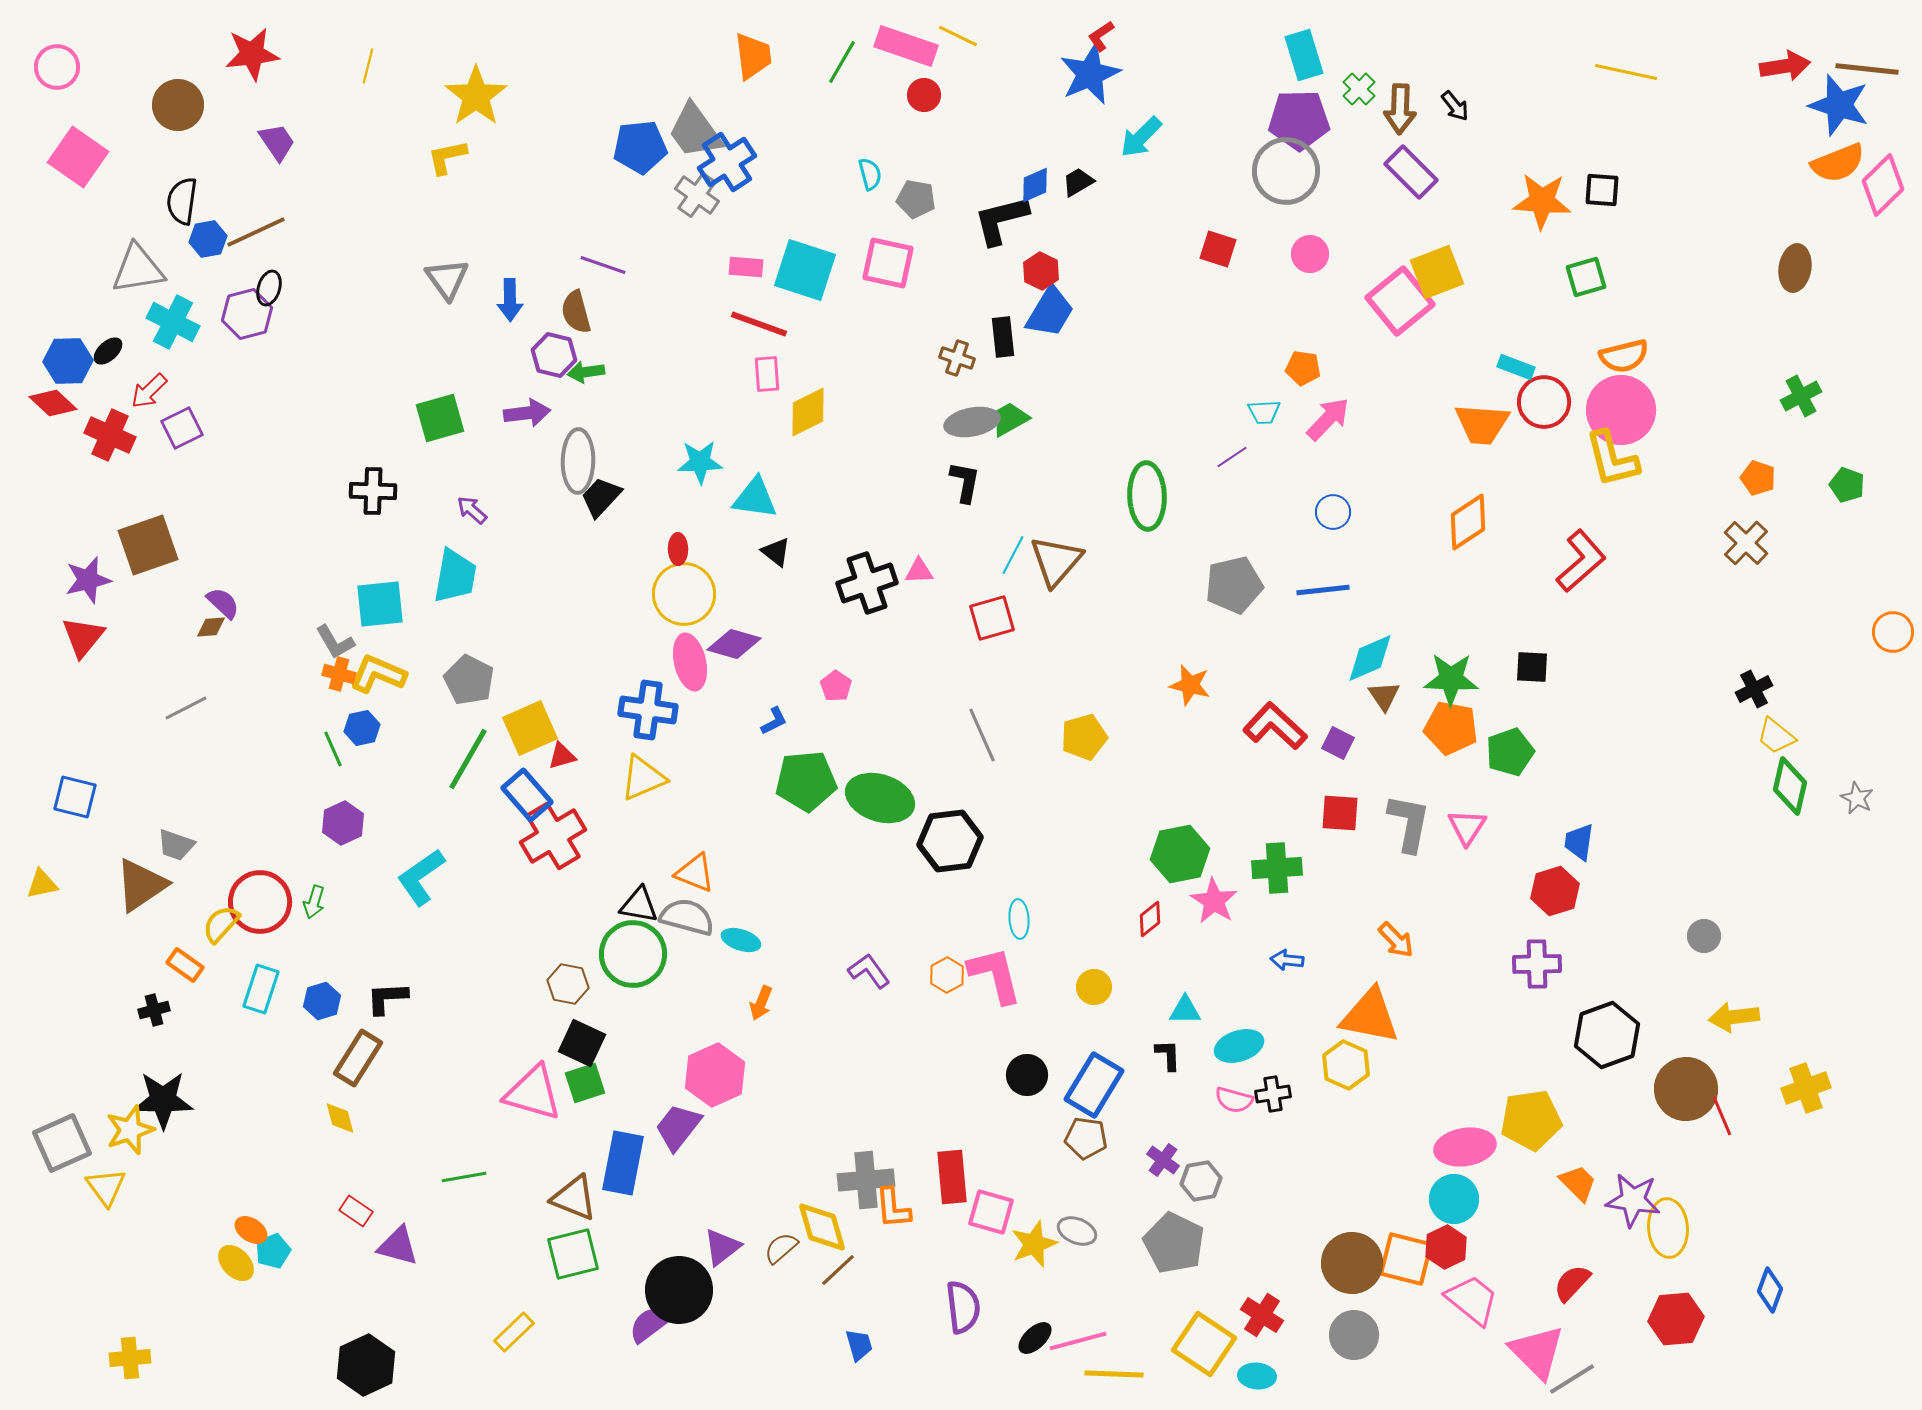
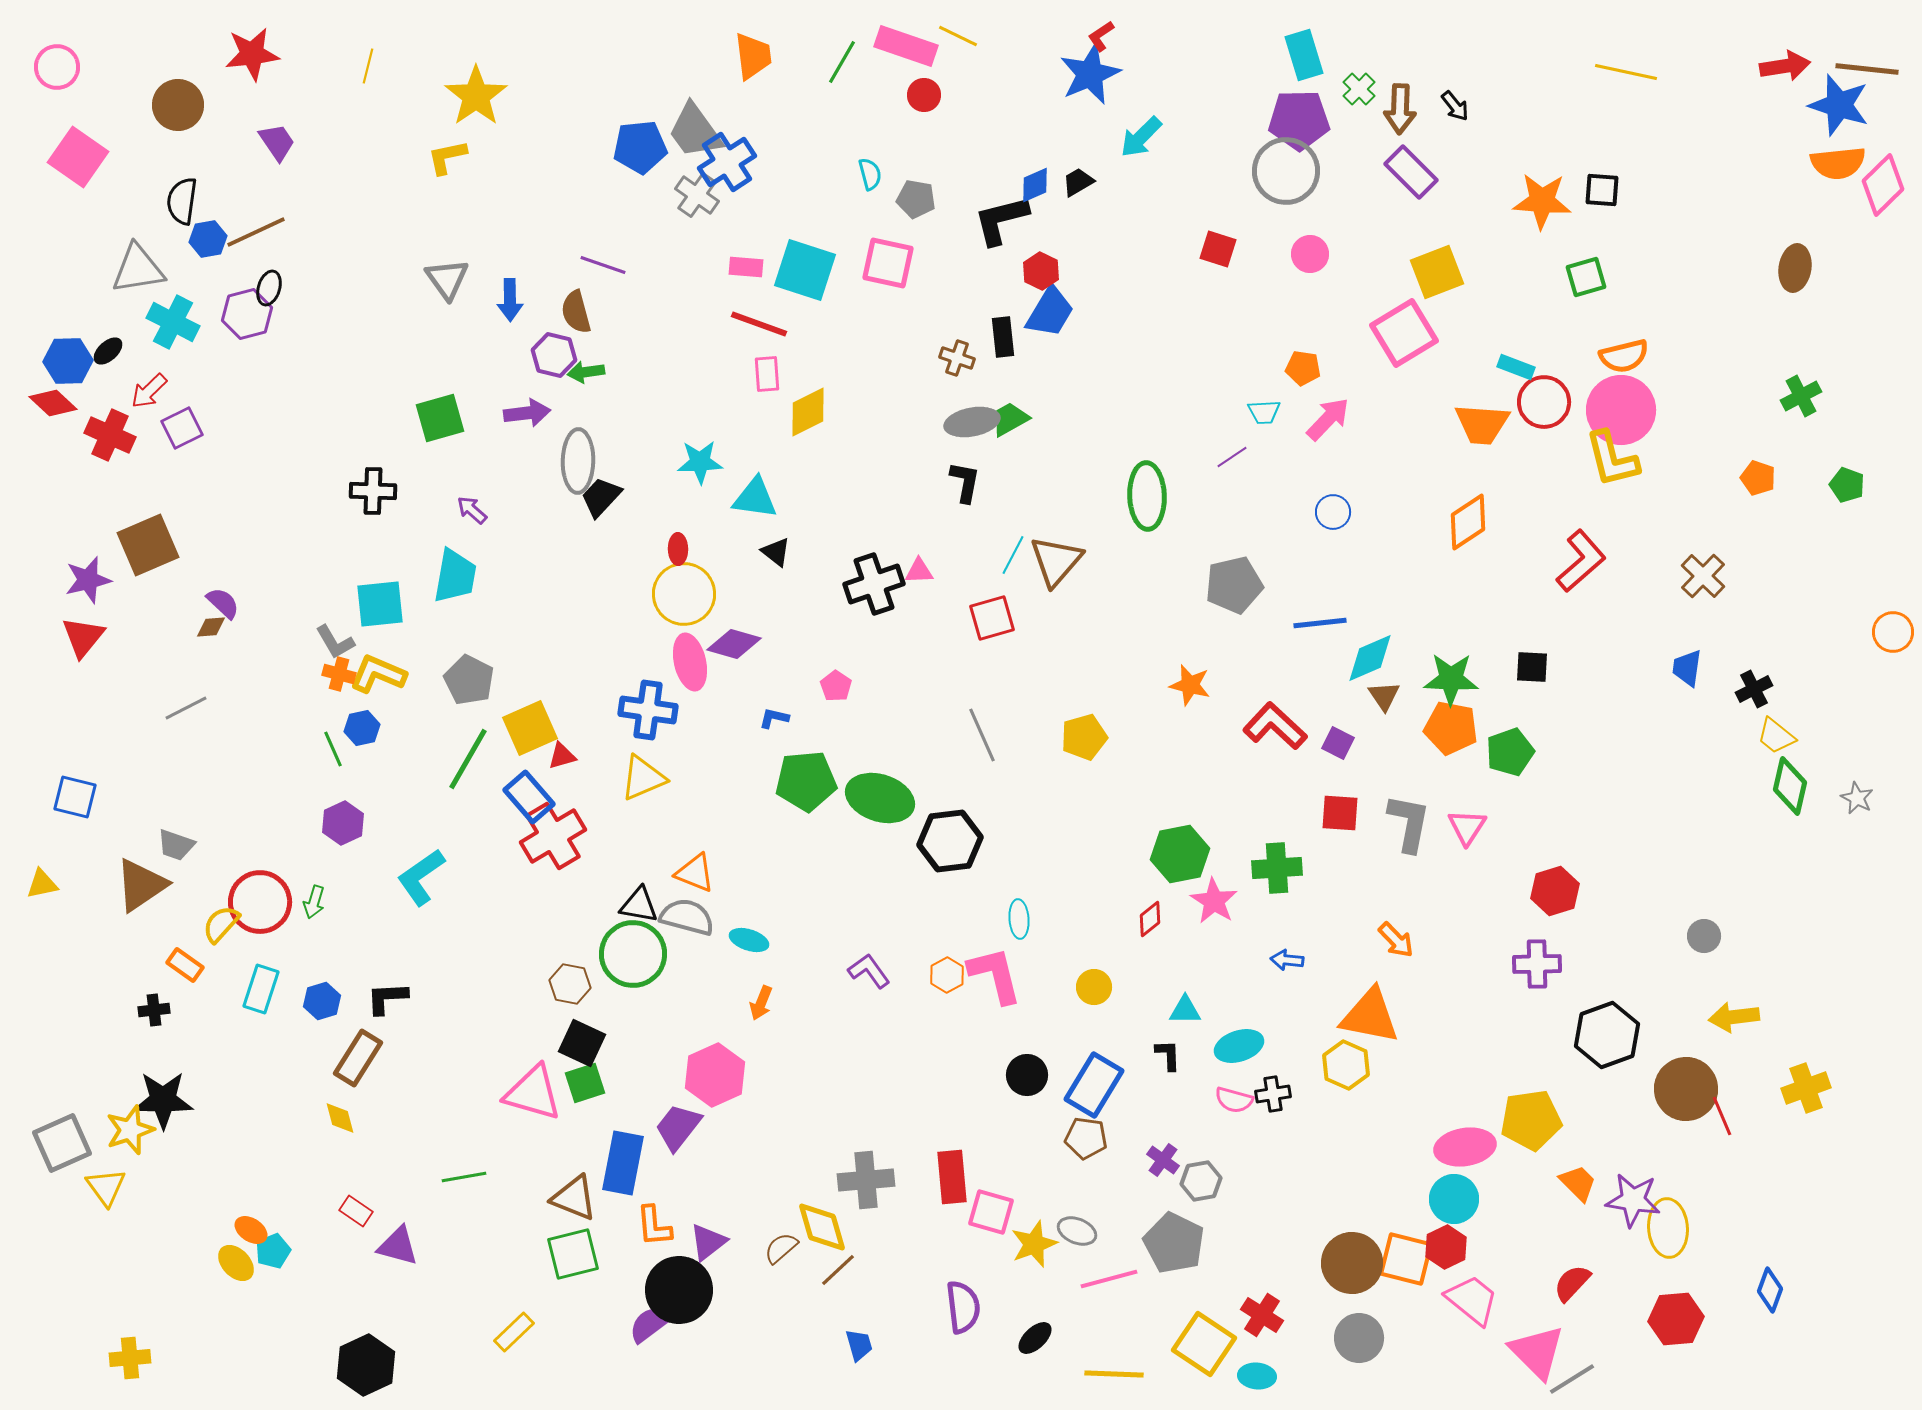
orange semicircle at (1838, 163): rotated 16 degrees clockwise
pink square at (1400, 301): moved 4 px right, 32 px down; rotated 8 degrees clockwise
brown cross at (1746, 543): moved 43 px left, 33 px down
brown square at (148, 545): rotated 4 degrees counterclockwise
black cross at (867, 583): moved 7 px right, 1 px down
blue line at (1323, 590): moved 3 px left, 33 px down
blue L-shape at (774, 721): moved 3 px up; rotated 140 degrees counterclockwise
blue rectangle at (527, 795): moved 2 px right, 2 px down
blue trapezoid at (1579, 842): moved 108 px right, 174 px up
cyan ellipse at (741, 940): moved 8 px right
brown hexagon at (568, 984): moved 2 px right
black cross at (154, 1010): rotated 8 degrees clockwise
orange L-shape at (893, 1208): moved 239 px left, 18 px down
purple triangle at (722, 1247): moved 14 px left, 5 px up
gray circle at (1354, 1335): moved 5 px right, 3 px down
pink line at (1078, 1341): moved 31 px right, 62 px up
